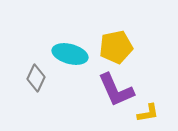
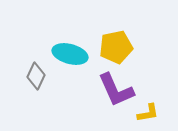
gray diamond: moved 2 px up
